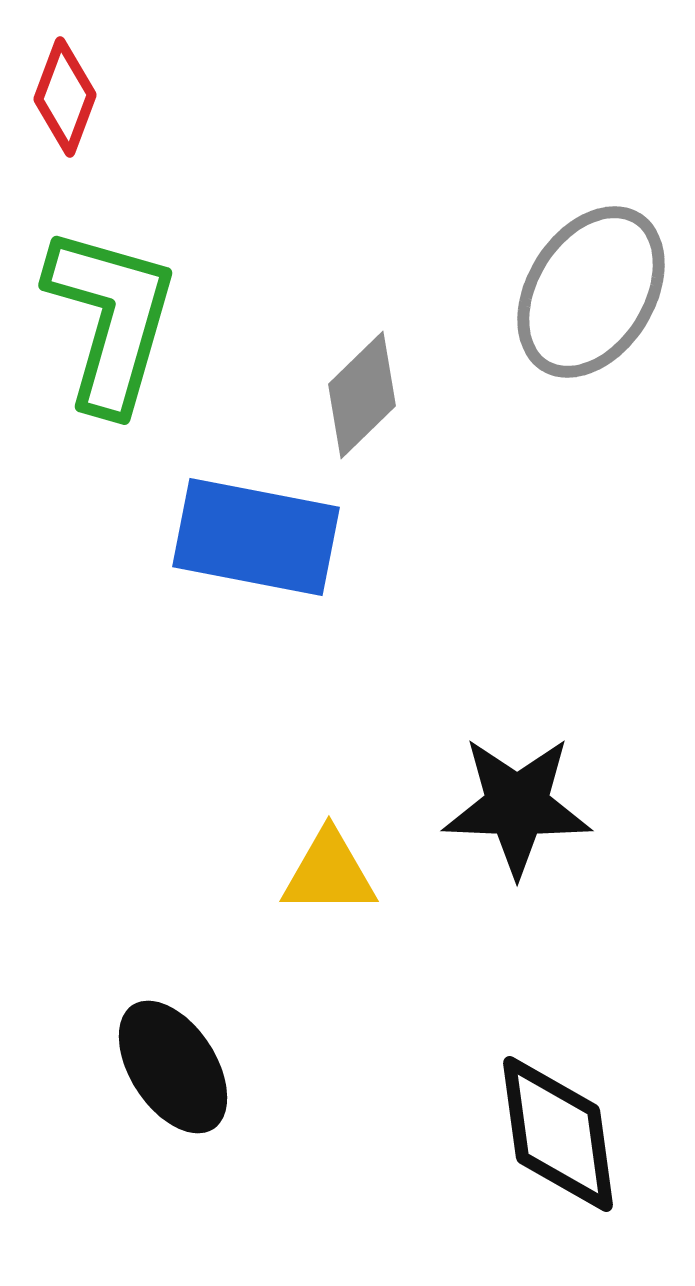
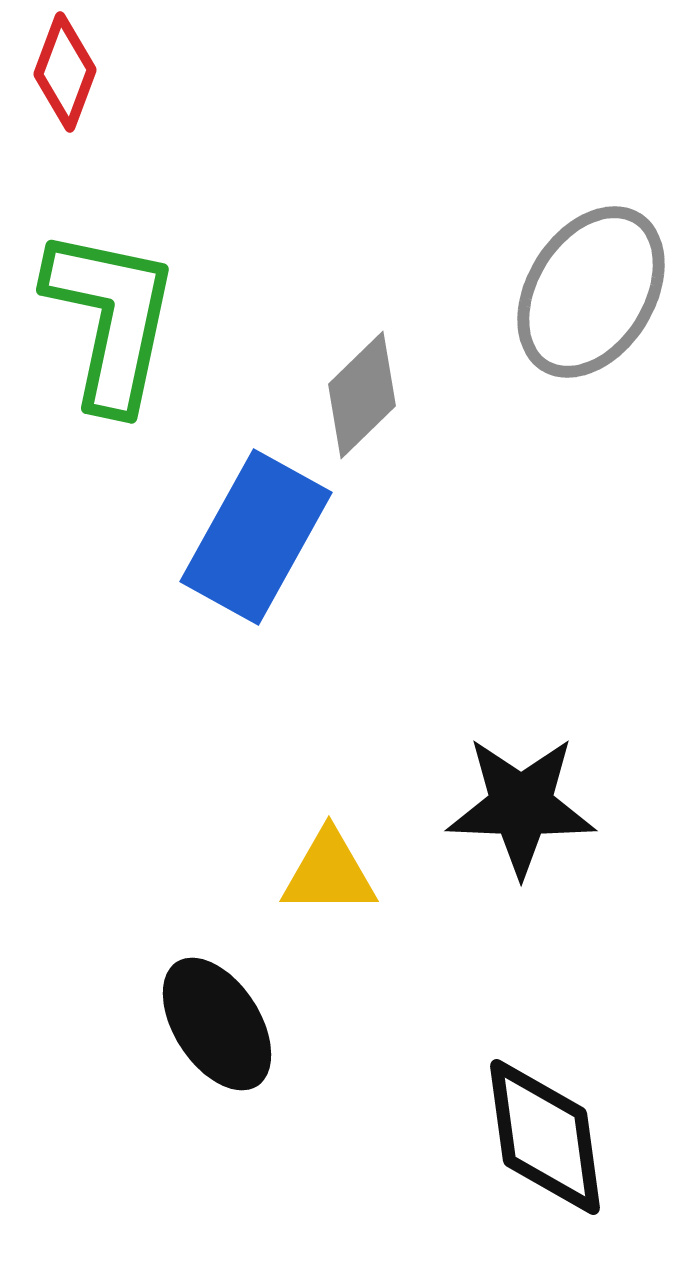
red diamond: moved 25 px up
green L-shape: rotated 4 degrees counterclockwise
blue rectangle: rotated 72 degrees counterclockwise
black star: moved 4 px right
black ellipse: moved 44 px right, 43 px up
black diamond: moved 13 px left, 3 px down
